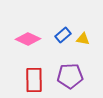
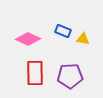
blue rectangle: moved 4 px up; rotated 63 degrees clockwise
red rectangle: moved 1 px right, 7 px up
